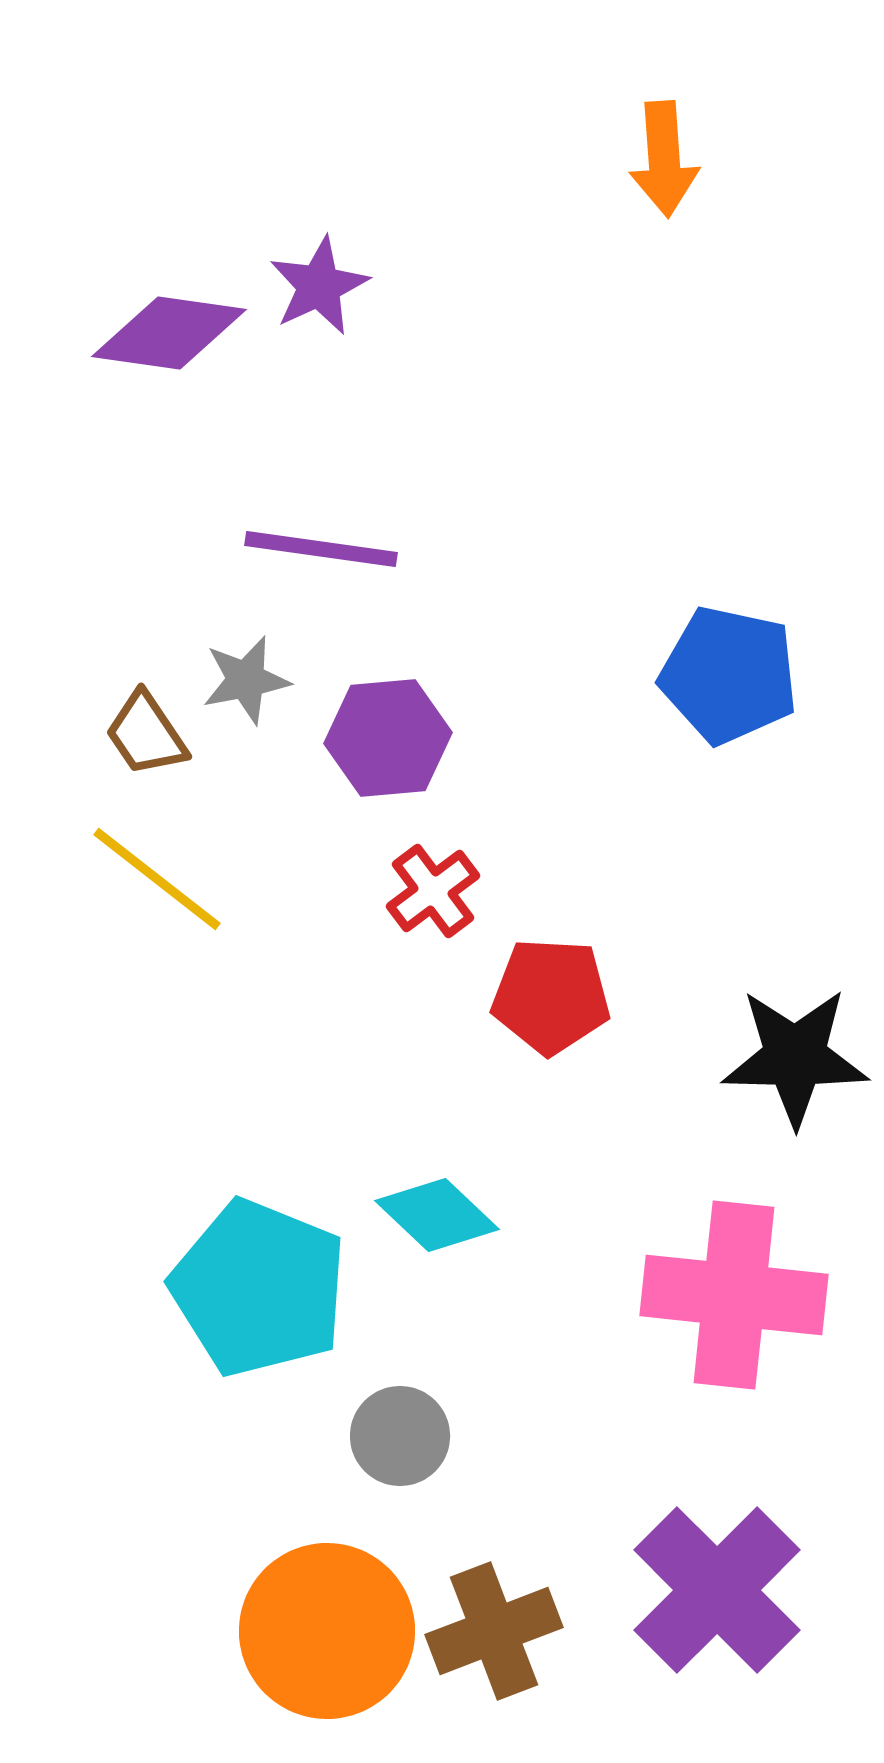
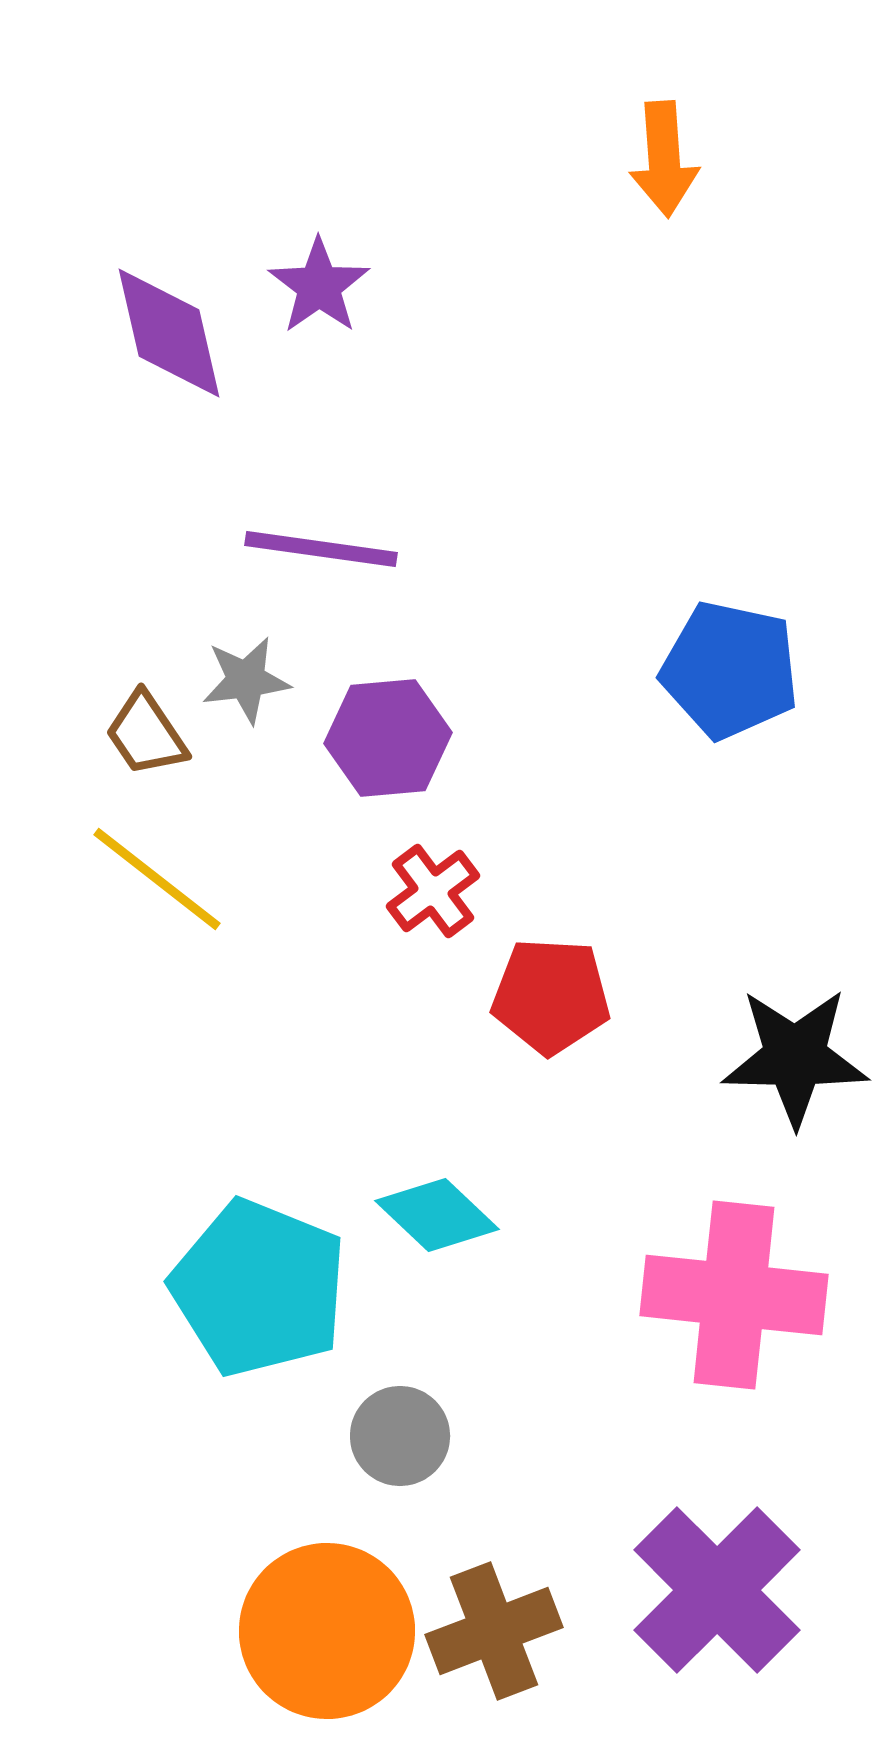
purple star: rotated 10 degrees counterclockwise
purple diamond: rotated 69 degrees clockwise
blue pentagon: moved 1 px right, 5 px up
gray star: rotated 4 degrees clockwise
